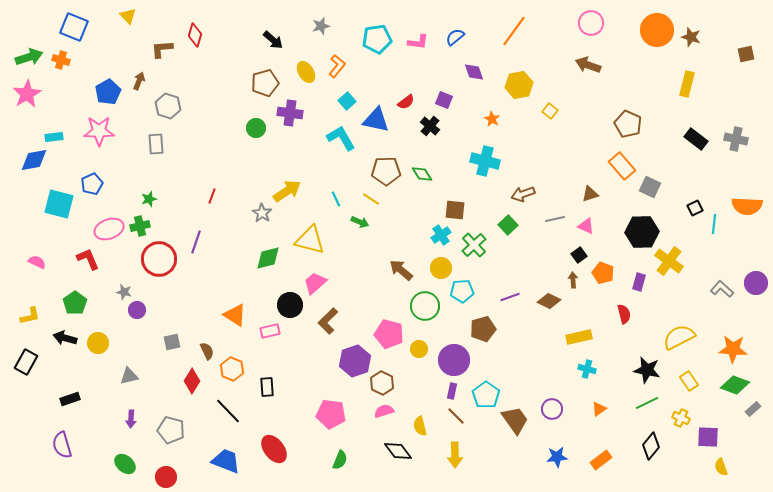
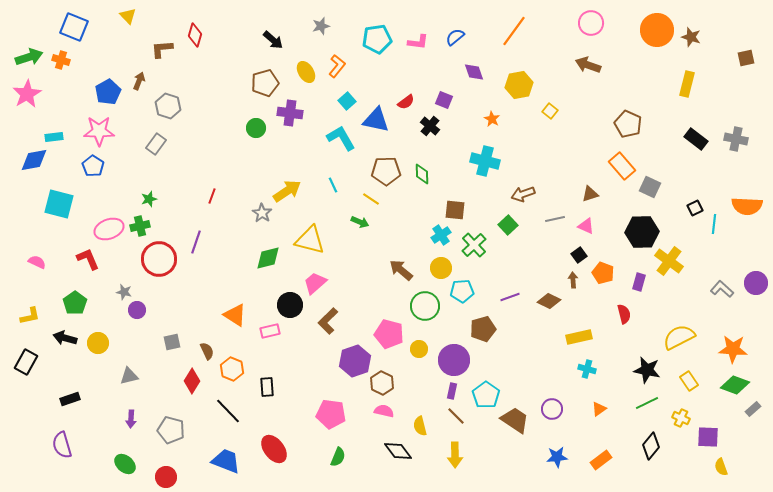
brown square at (746, 54): moved 4 px down
gray rectangle at (156, 144): rotated 40 degrees clockwise
green diamond at (422, 174): rotated 30 degrees clockwise
blue pentagon at (92, 184): moved 1 px right, 18 px up; rotated 15 degrees counterclockwise
cyan line at (336, 199): moved 3 px left, 14 px up
pink semicircle at (384, 411): rotated 30 degrees clockwise
brown trapezoid at (515, 420): rotated 20 degrees counterclockwise
green semicircle at (340, 460): moved 2 px left, 3 px up
